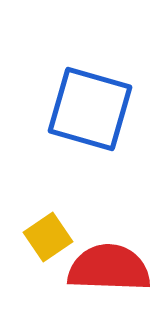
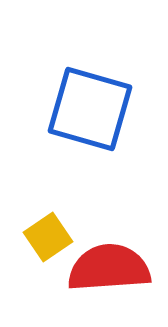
red semicircle: rotated 6 degrees counterclockwise
